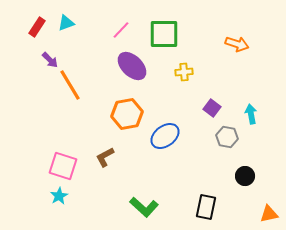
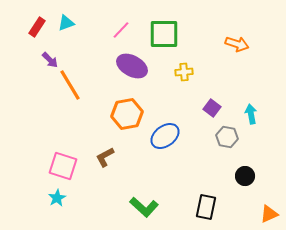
purple ellipse: rotated 16 degrees counterclockwise
cyan star: moved 2 px left, 2 px down
orange triangle: rotated 12 degrees counterclockwise
